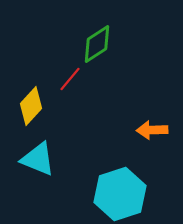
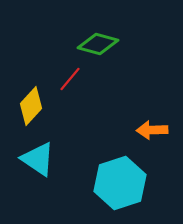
green diamond: moved 1 px right; rotated 48 degrees clockwise
cyan triangle: rotated 12 degrees clockwise
cyan hexagon: moved 11 px up
